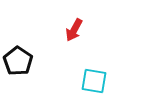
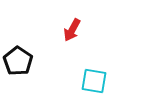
red arrow: moved 2 px left
